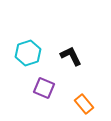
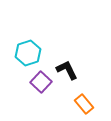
black L-shape: moved 4 px left, 14 px down
purple square: moved 3 px left, 6 px up; rotated 20 degrees clockwise
